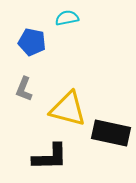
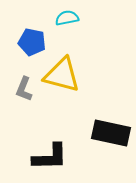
yellow triangle: moved 6 px left, 34 px up
